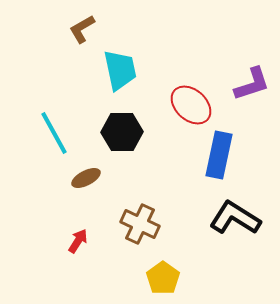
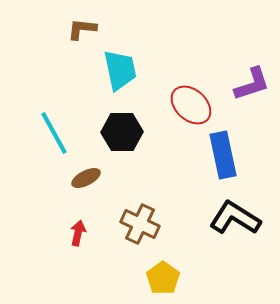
brown L-shape: rotated 36 degrees clockwise
blue rectangle: moved 4 px right; rotated 24 degrees counterclockwise
red arrow: moved 8 px up; rotated 20 degrees counterclockwise
